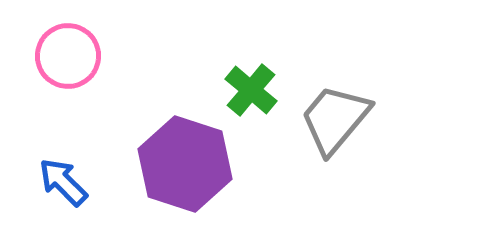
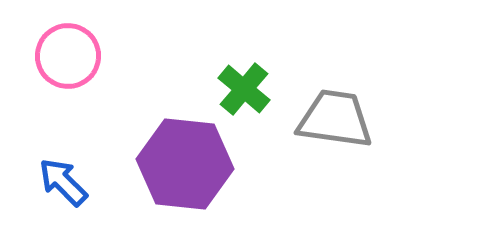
green cross: moved 7 px left, 1 px up
gray trapezoid: rotated 58 degrees clockwise
purple hexagon: rotated 12 degrees counterclockwise
